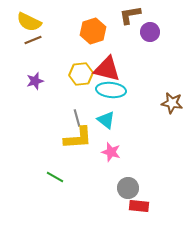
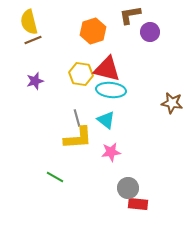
yellow semicircle: rotated 50 degrees clockwise
yellow hexagon: rotated 15 degrees clockwise
pink star: rotated 24 degrees counterclockwise
red rectangle: moved 1 px left, 2 px up
